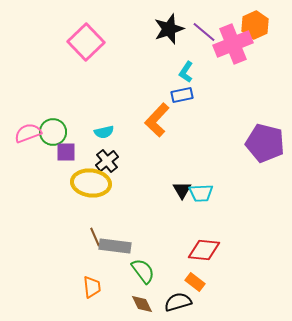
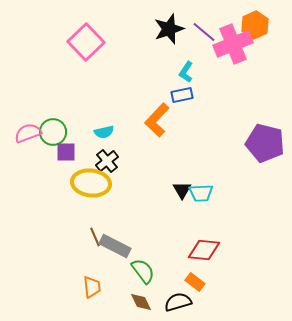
gray rectangle: rotated 20 degrees clockwise
brown diamond: moved 1 px left, 2 px up
